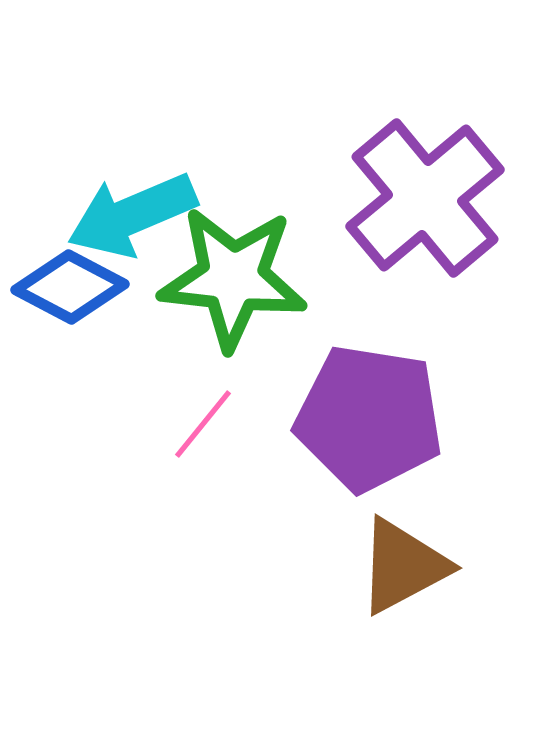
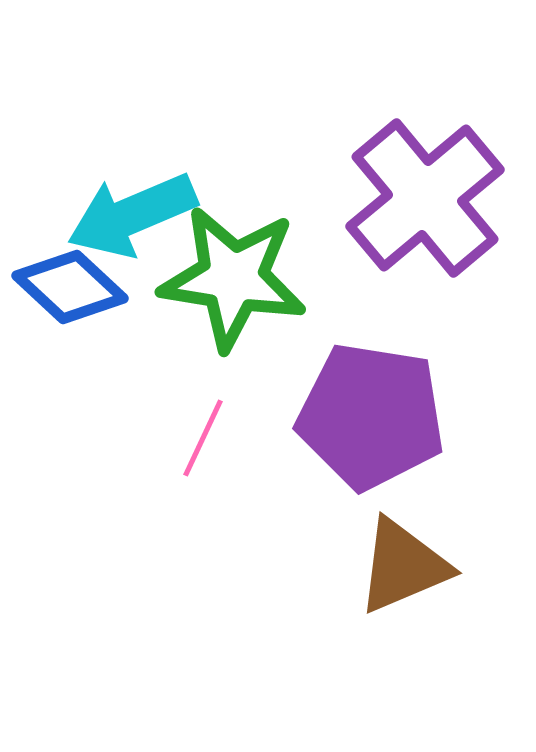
green star: rotated 3 degrees clockwise
blue diamond: rotated 15 degrees clockwise
purple pentagon: moved 2 px right, 2 px up
pink line: moved 14 px down; rotated 14 degrees counterclockwise
brown triangle: rotated 5 degrees clockwise
